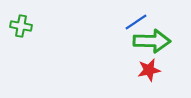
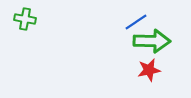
green cross: moved 4 px right, 7 px up
